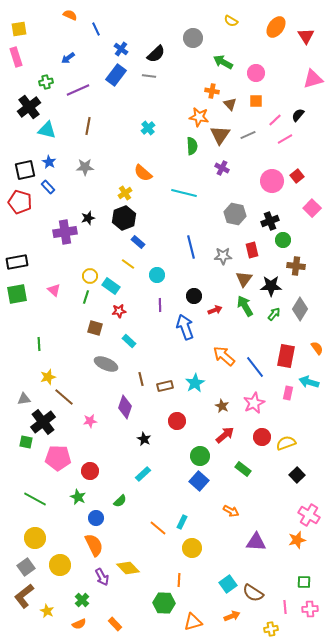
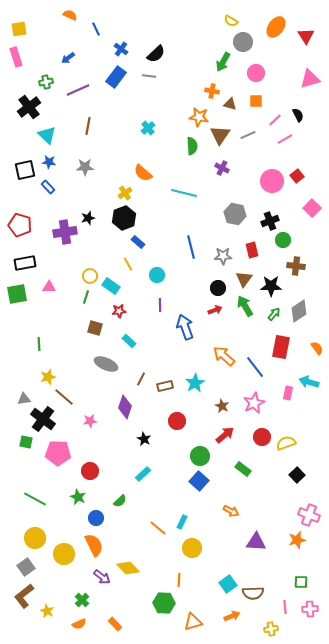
gray circle at (193, 38): moved 50 px right, 4 px down
green arrow at (223, 62): rotated 90 degrees counterclockwise
blue rectangle at (116, 75): moved 2 px down
pink triangle at (313, 79): moved 3 px left
brown triangle at (230, 104): rotated 32 degrees counterclockwise
black semicircle at (298, 115): rotated 112 degrees clockwise
cyan triangle at (47, 130): moved 5 px down; rotated 30 degrees clockwise
blue star at (49, 162): rotated 24 degrees counterclockwise
red pentagon at (20, 202): moved 23 px down
black rectangle at (17, 262): moved 8 px right, 1 px down
yellow line at (128, 264): rotated 24 degrees clockwise
pink triangle at (54, 290): moved 5 px left, 3 px up; rotated 40 degrees counterclockwise
black circle at (194, 296): moved 24 px right, 8 px up
gray diamond at (300, 309): moved 1 px left, 2 px down; rotated 25 degrees clockwise
red rectangle at (286, 356): moved 5 px left, 9 px up
brown line at (141, 379): rotated 40 degrees clockwise
black cross at (43, 422): moved 3 px up; rotated 15 degrees counterclockwise
pink pentagon at (58, 458): moved 5 px up
pink cross at (309, 515): rotated 10 degrees counterclockwise
yellow circle at (60, 565): moved 4 px right, 11 px up
purple arrow at (102, 577): rotated 24 degrees counterclockwise
green square at (304, 582): moved 3 px left
brown semicircle at (253, 593): rotated 35 degrees counterclockwise
